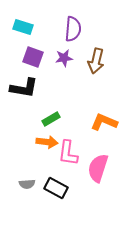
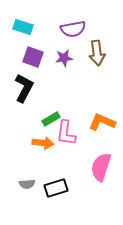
purple semicircle: rotated 75 degrees clockwise
brown arrow: moved 1 px right, 8 px up; rotated 20 degrees counterclockwise
black L-shape: rotated 72 degrees counterclockwise
orange L-shape: moved 2 px left
orange arrow: moved 4 px left, 1 px down
pink L-shape: moved 2 px left, 20 px up
pink semicircle: moved 3 px right, 1 px up
black rectangle: rotated 45 degrees counterclockwise
